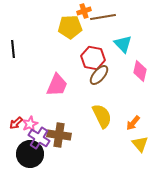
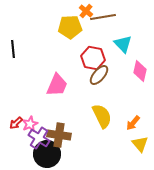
orange cross: moved 2 px right; rotated 32 degrees counterclockwise
black circle: moved 17 px right
